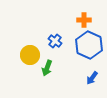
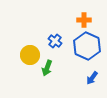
blue hexagon: moved 2 px left, 1 px down
